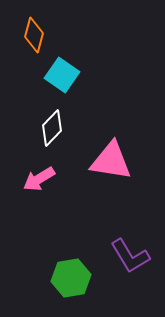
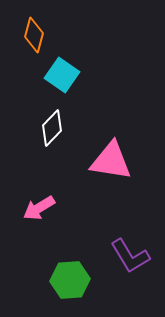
pink arrow: moved 29 px down
green hexagon: moved 1 px left, 2 px down; rotated 6 degrees clockwise
